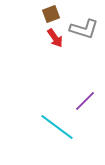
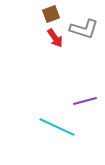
purple line: rotated 30 degrees clockwise
cyan line: rotated 12 degrees counterclockwise
